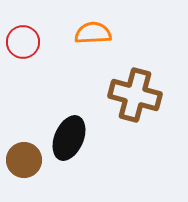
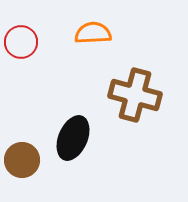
red circle: moved 2 px left
black ellipse: moved 4 px right
brown circle: moved 2 px left
